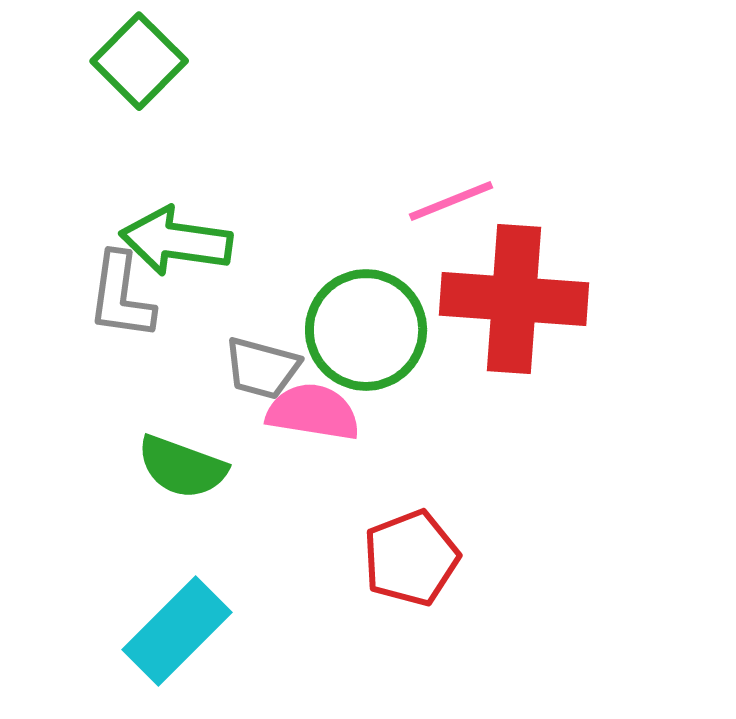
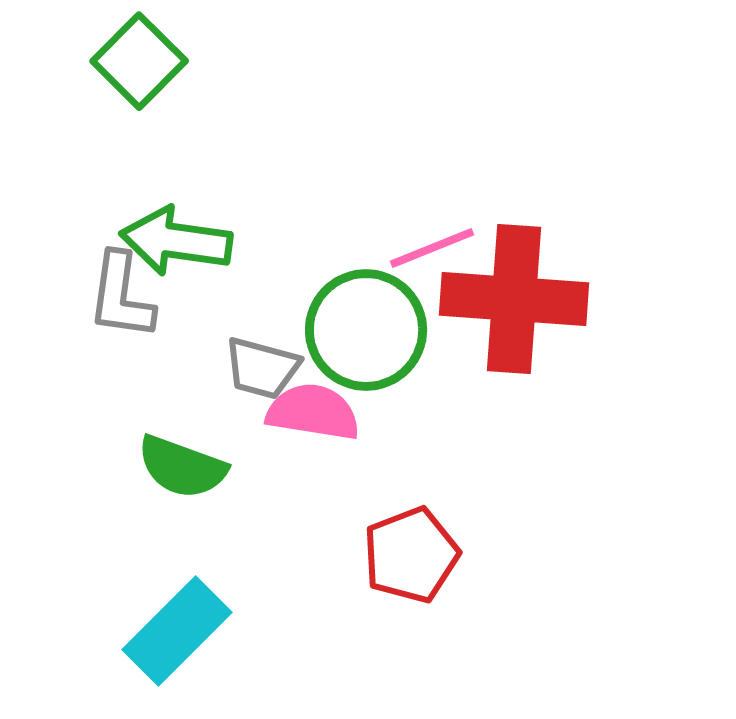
pink line: moved 19 px left, 47 px down
red pentagon: moved 3 px up
